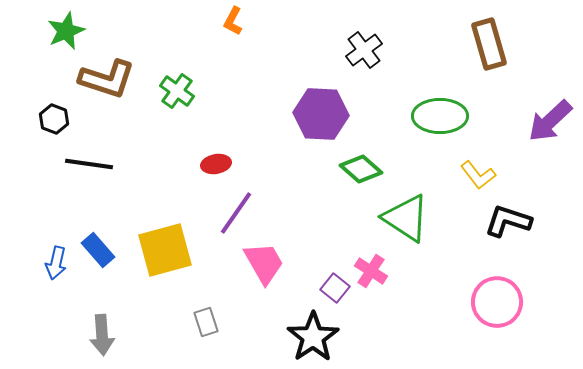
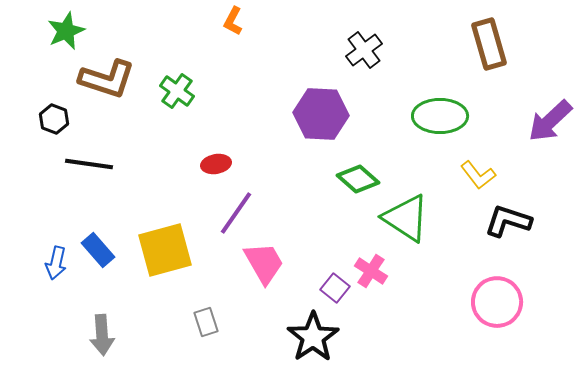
green diamond: moved 3 px left, 10 px down
